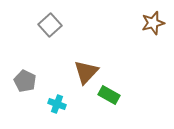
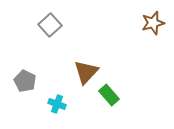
green rectangle: rotated 20 degrees clockwise
